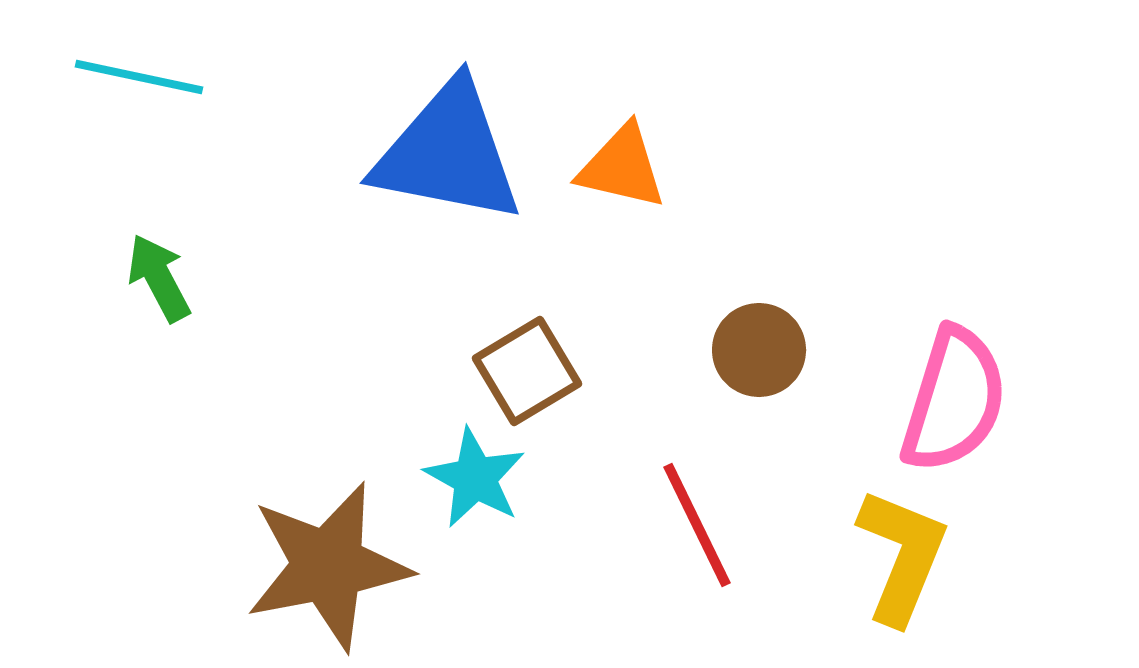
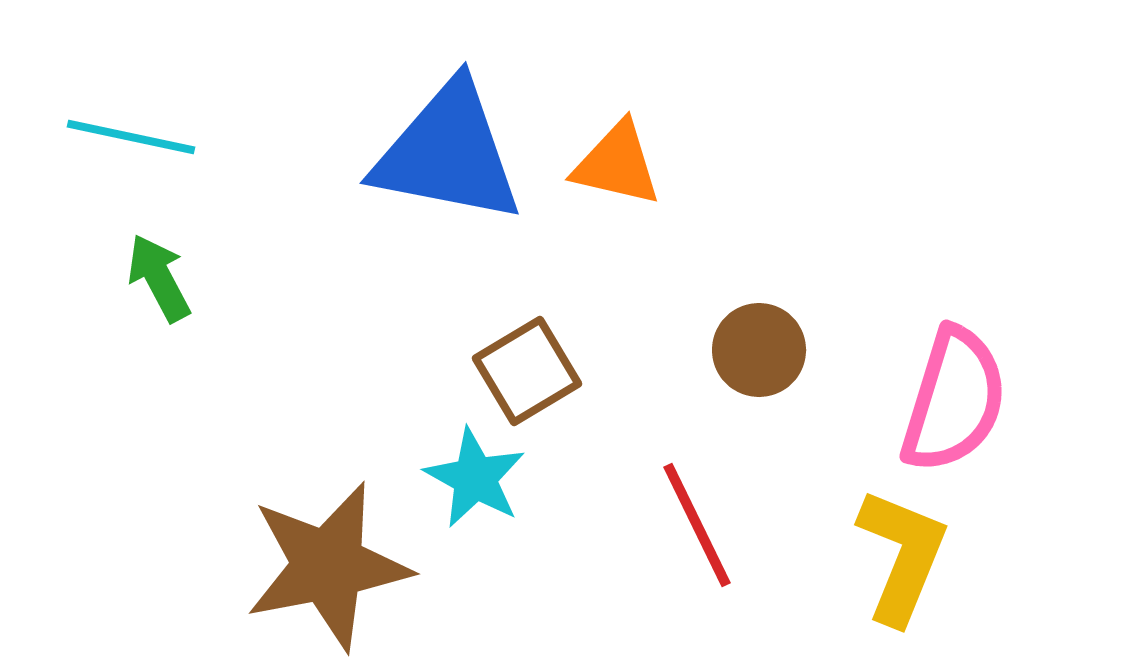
cyan line: moved 8 px left, 60 px down
orange triangle: moved 5 px left, 3 px up
